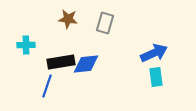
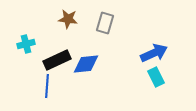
cyan cross: moved 1 px up; rotated 12 degrees counterclockwise
black rectangle: moved 4 px left, 2 px up; rotated 16 degrees counterclockwise
cyan rectangle: rotated 18 degrees counterclockwise
blue line: rotated 15 degrees counterclockwise
